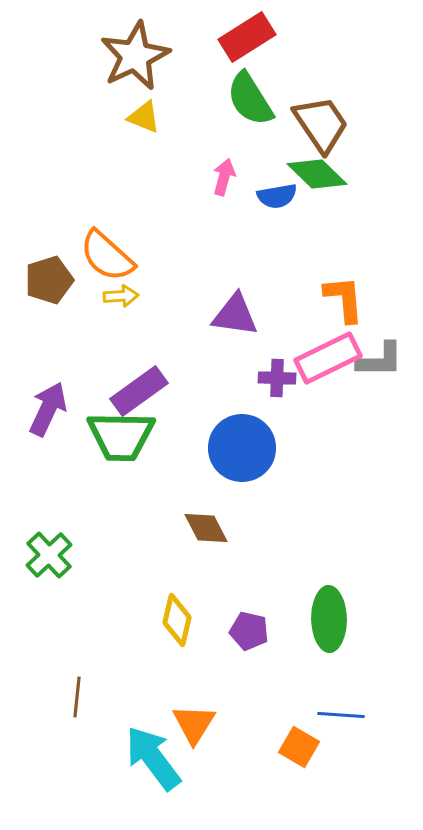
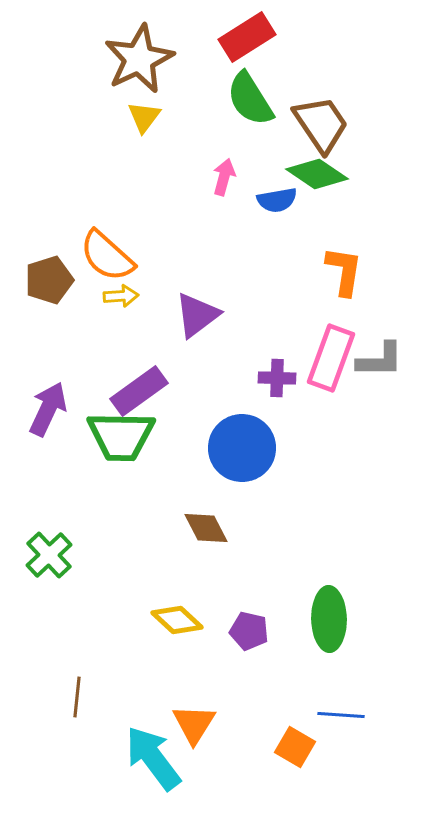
brown star: moved 4 px right, 3 px down
yellow triangle: rotated 45 degrees clockwise
green diamond: rotated 10 degrees counterclockwise
blue semicircle: moved 4 px down
orange L-shape: moved 28 px up; rotated 14 degrees clockwise
purple triangle: moved 38 px left; rotated 45 degrees counterclockwise
pink rectangle: moved 3 px right; rotated 44 degrees counterclockwise
yellow diamond: rotated 60 degrees counterclockwise
orange square: moved 4 px left
